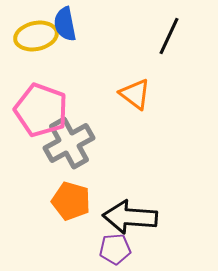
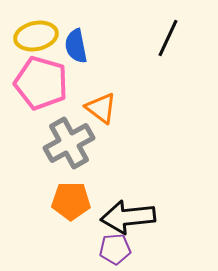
blue semicircle: moved 11 px right, 22 px down
black line: moved 1 px left, 2 px down
orange triangle: moved 34 px left, 14 px down
pink pentagon: moved 27 px up; rotated 4 degrees counterclockwise
orange pentagon: rotated 15 degrees counterclockwise
black arrow: moved 2 px left; rotated 10 degrees counterclockwise
